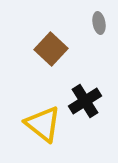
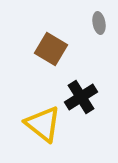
brown square: rotated 12 degrees counterclockwise
black cross: moved 4 px left, 4 px up
